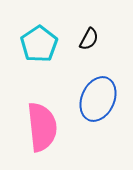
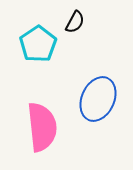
black semicircle: moved 14 px left, 17 px up
cyan pentagon: moved 1 px left
